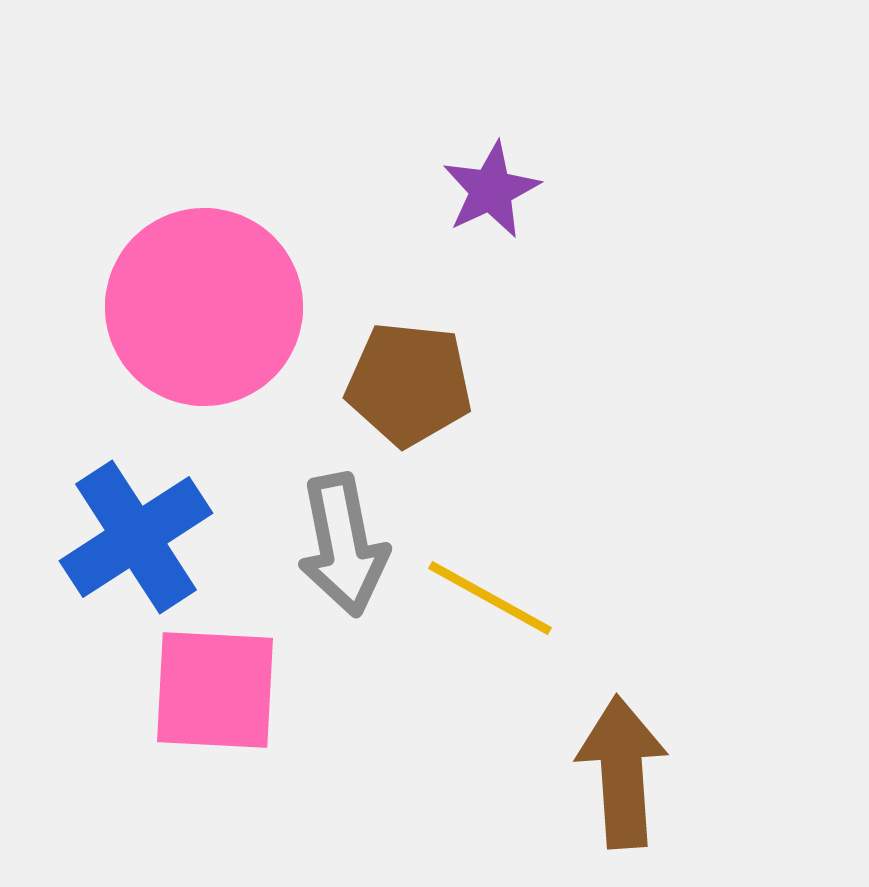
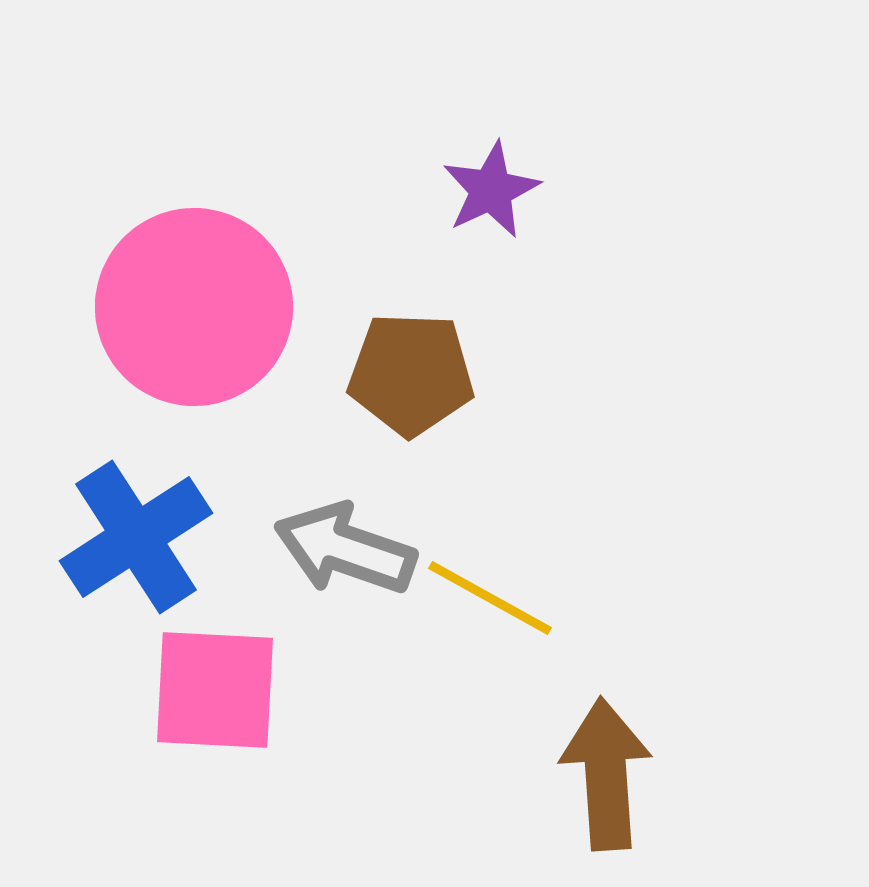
pink circle: moved 10 px left
brown pentagon: moved 2 px right, 10 px up; rotated 4 degrees counterclockwise
gray arrow: moved 2 px right, 4 px down; rotated 120 degrees clockwise
brown arrow: moved 16 px left, 2 px down
